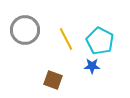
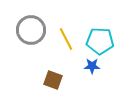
gray circle: moved 6 px right
cyan pentagon: rotated 24 degrees counterclockwise
